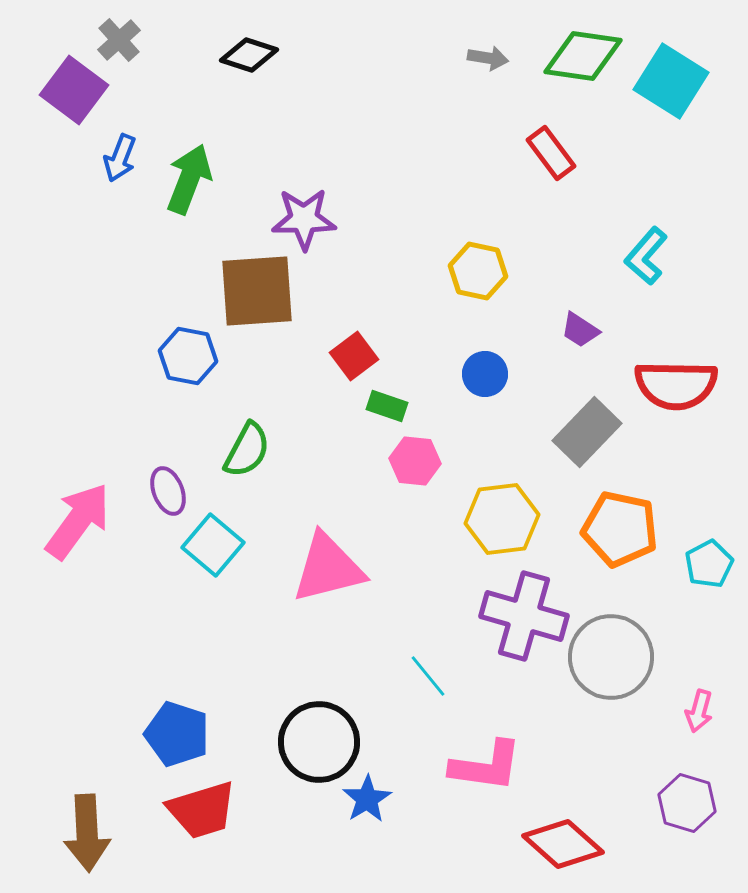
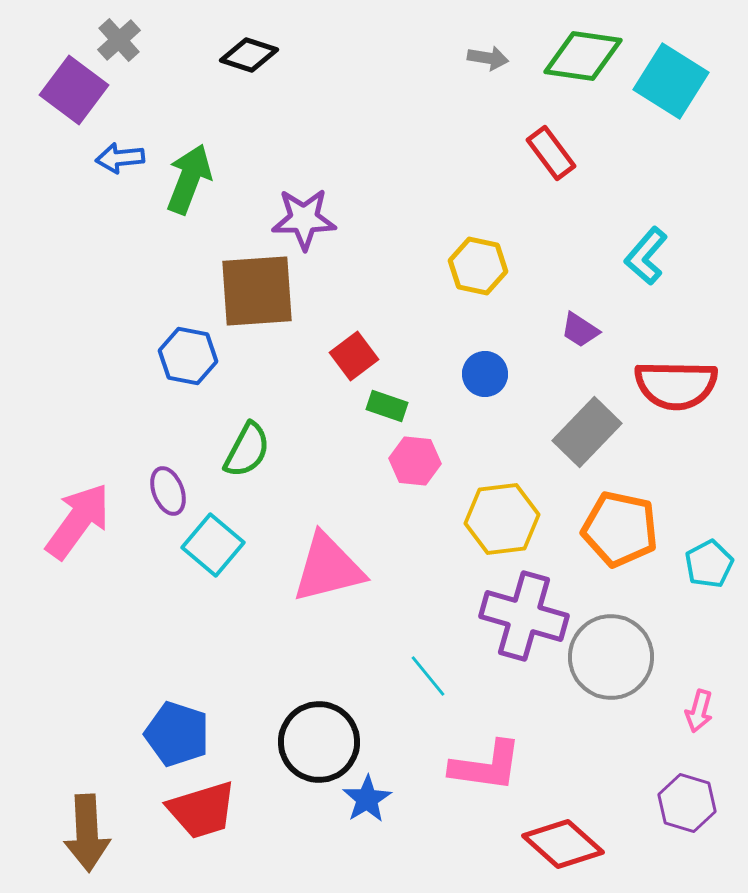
blue arrow at (120, 158): rotated 63 degrees clockwise
yellow hexagon at (478, 271): moved 5 px up
